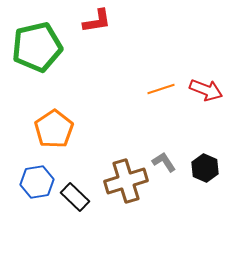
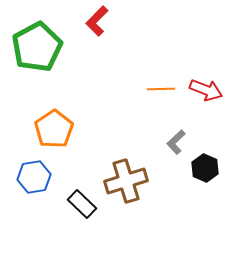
red L-shape: rotated 144 degrees clockwise
green pentagon: rotated 15 degrees counterclockwise
orange line: rotated 16 degrees clockwise
gray L-shape: moved 12 px right, 20 px up; rotated 100 degrees counterclockwise
blue hexagon: moved 3 px left, 5 px up
black rectangle: moved 7 px right, 7 px down
